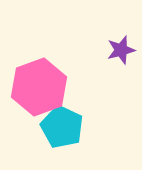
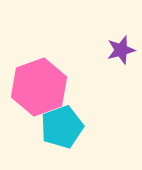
cyan pentagon: rotated 27 degrees clockwise
